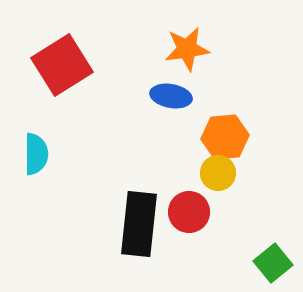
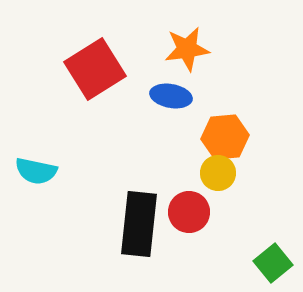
red square: moved 33 px right, 4 px down
cyan semicircle: moved 17 px down; rotated 102 degrees clockwise
